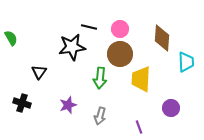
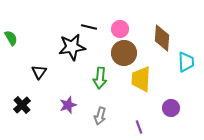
brown circle: moved 4 px right, 1 px up
black cross: moved 2 px down; rotated 30 degrees clockwise
